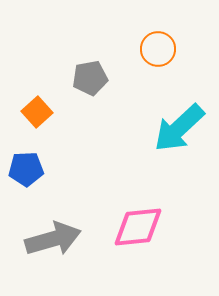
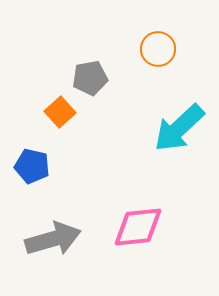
orange square: moved 23 px right
blue pentagon: moved 6 px right, 3 px up; rotated 16 degrees clockwise
